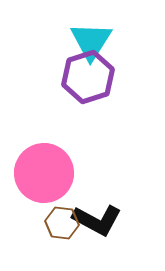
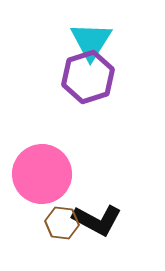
pink circle: moved 2 px left, 1 px down
